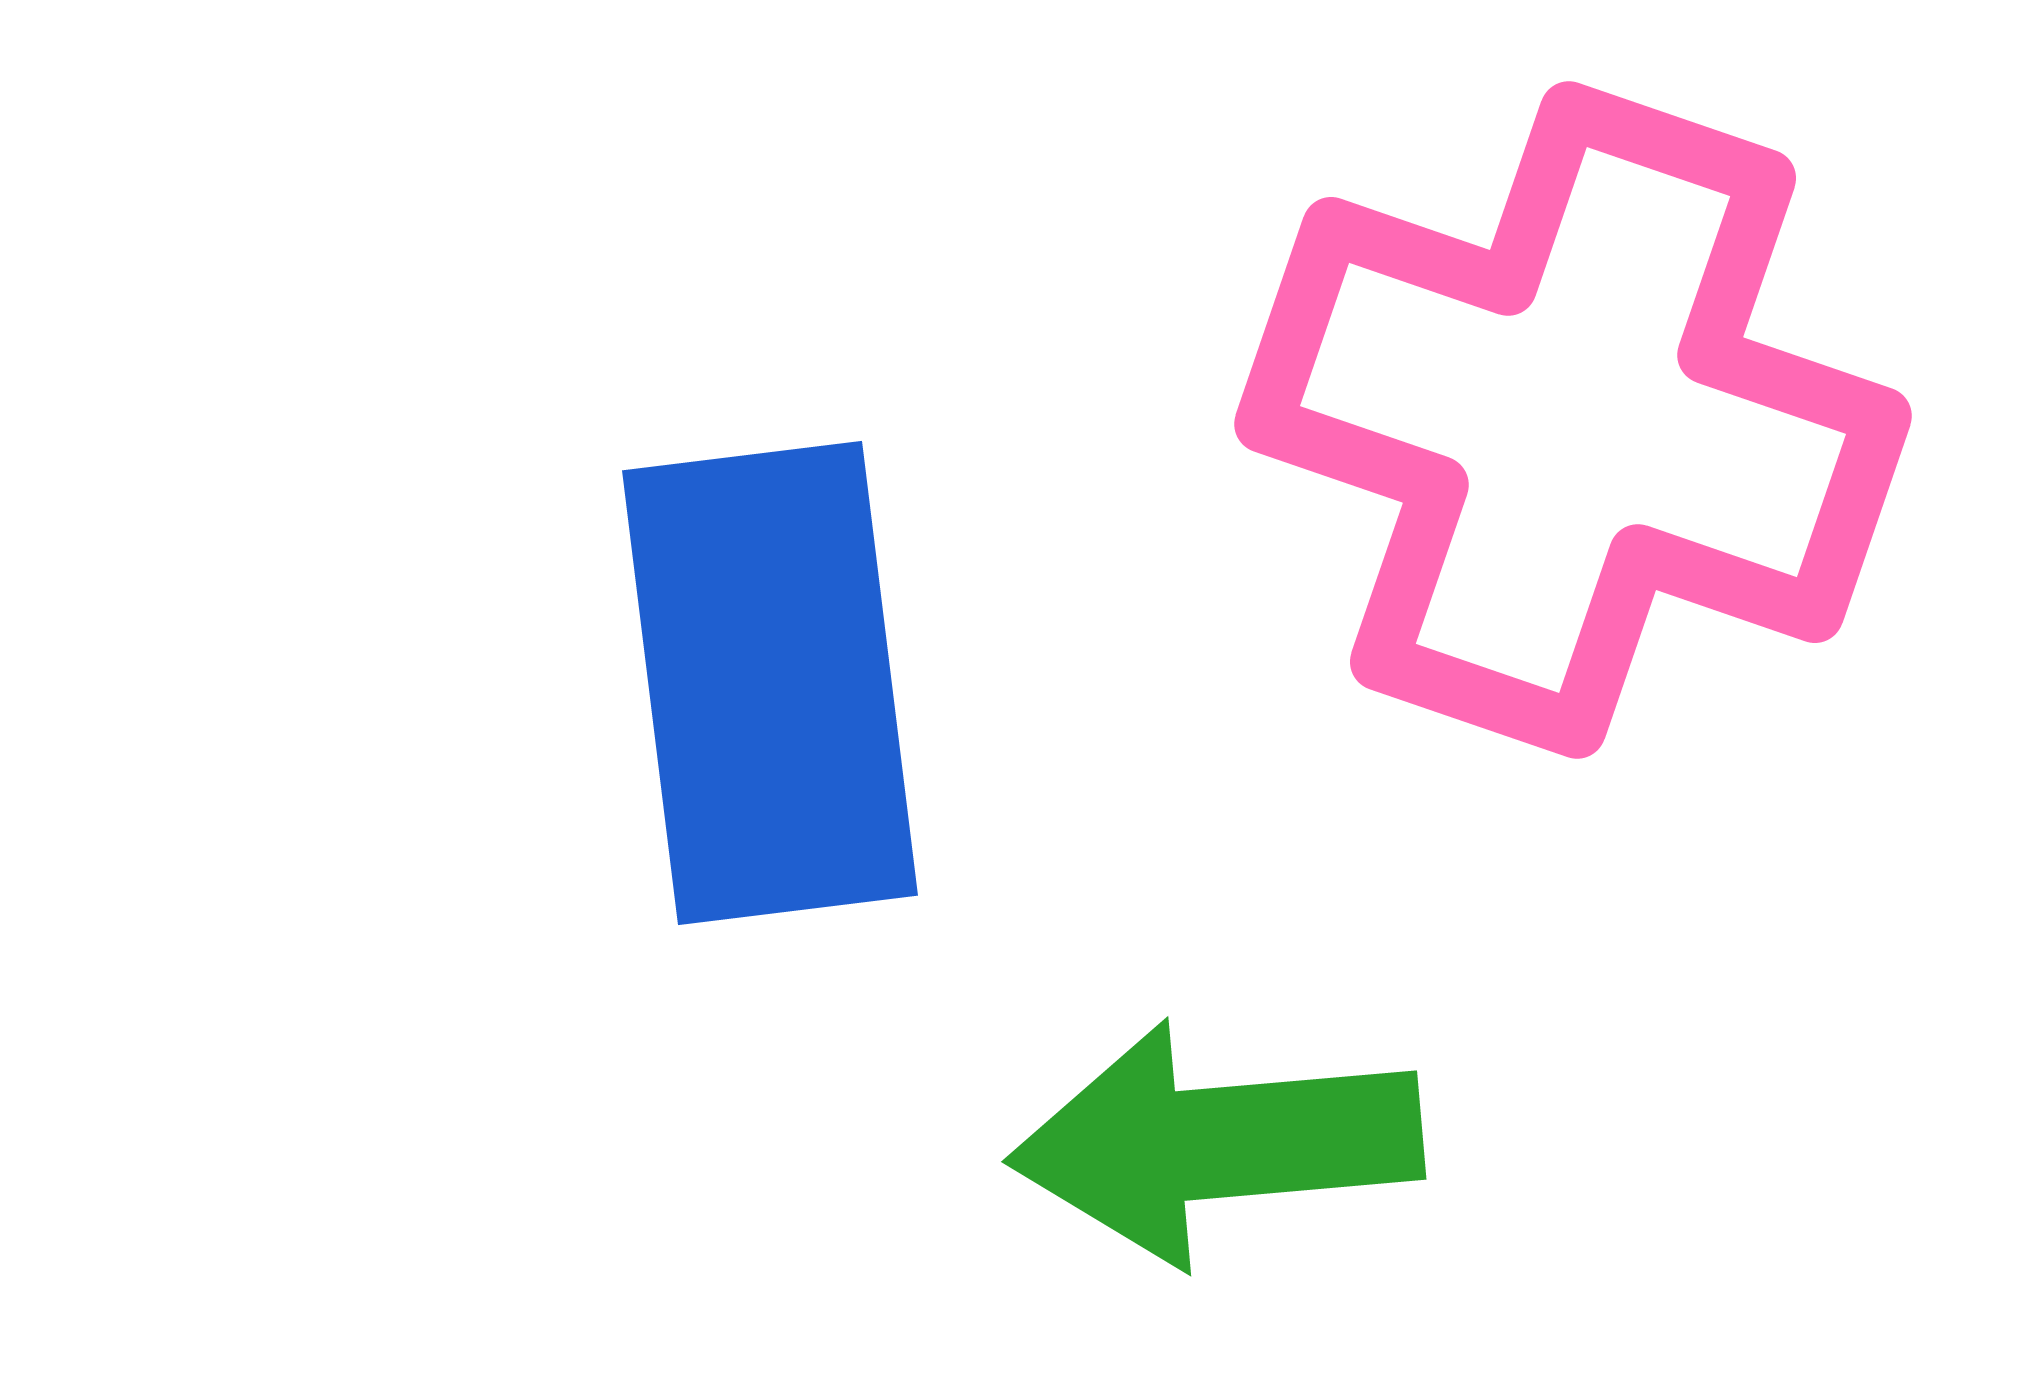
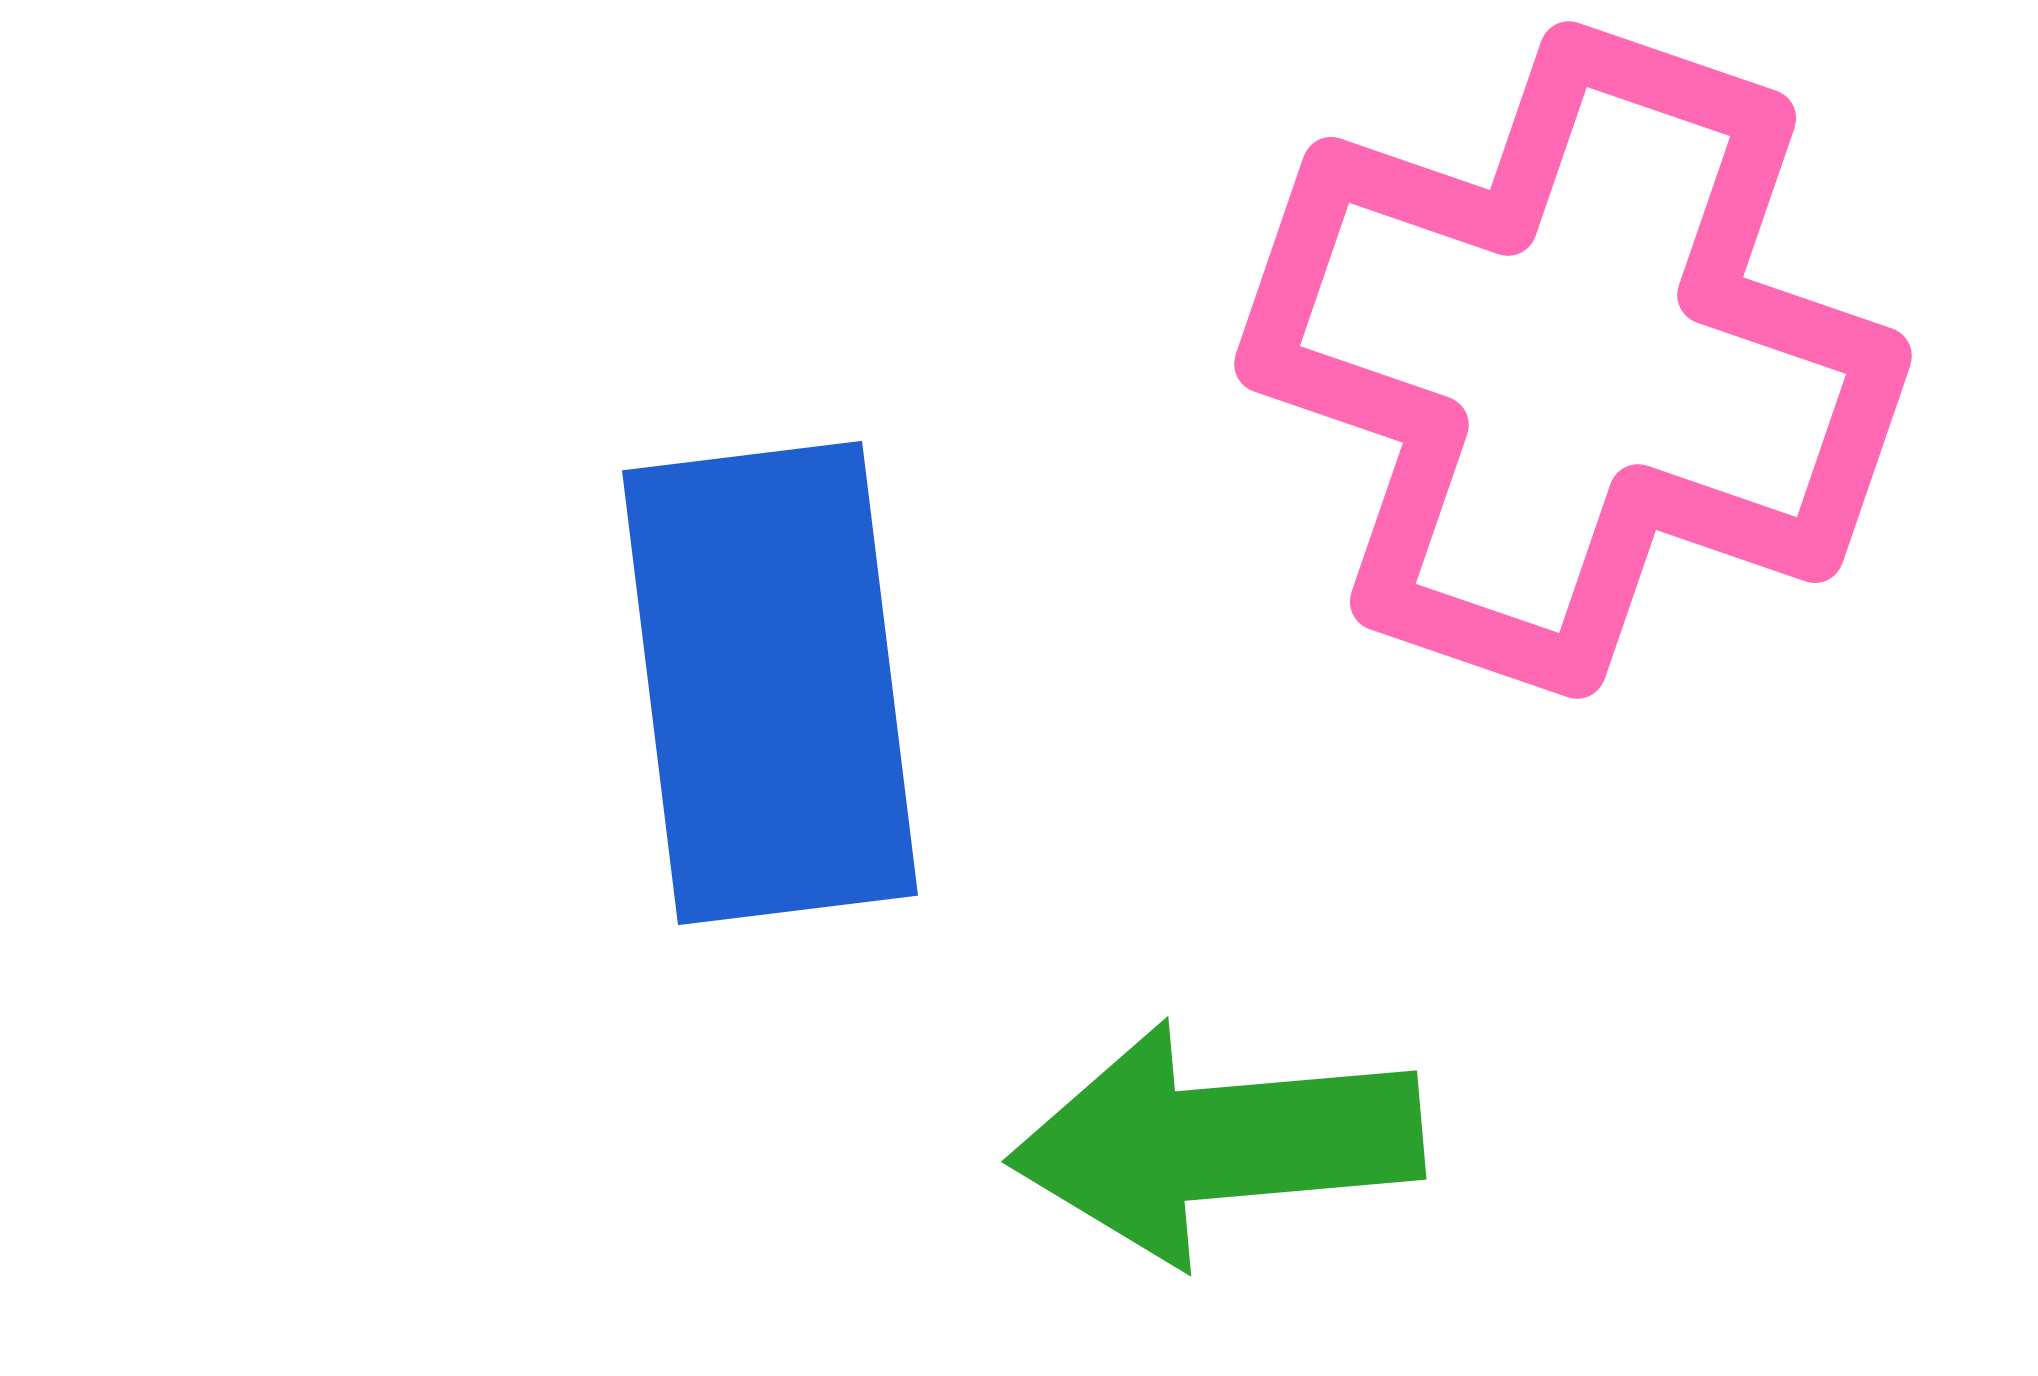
pink cross: moved 60 px up
